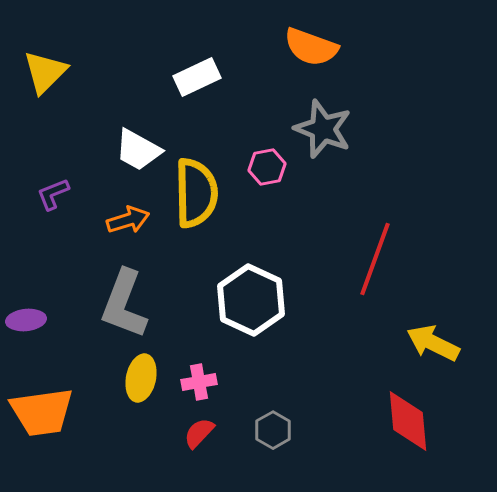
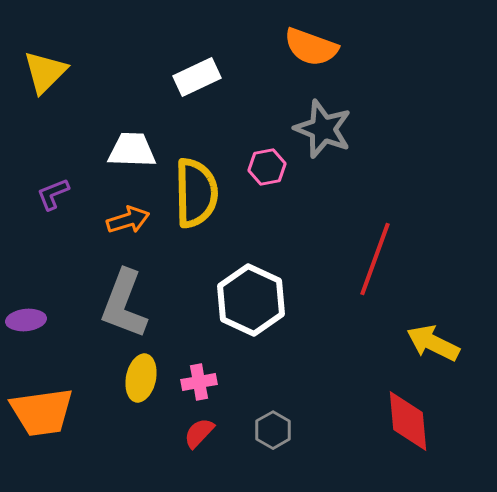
white trapezoid: moved 6 px left; rotated 153 degrees clockwise
